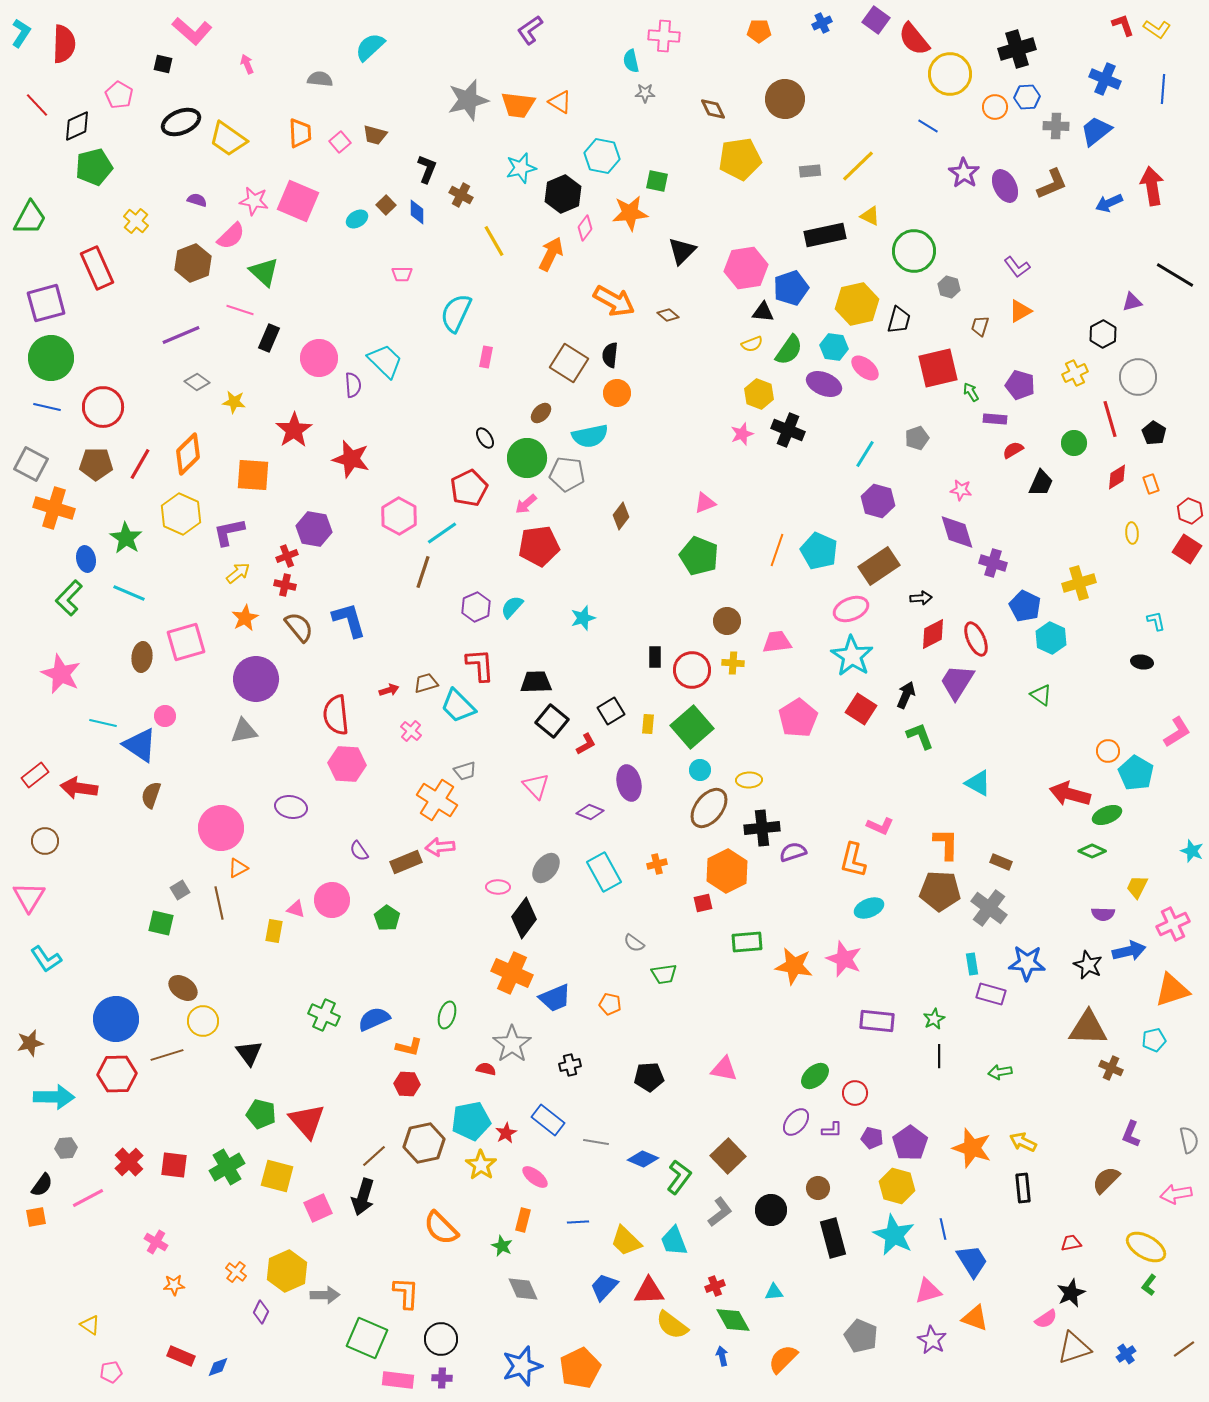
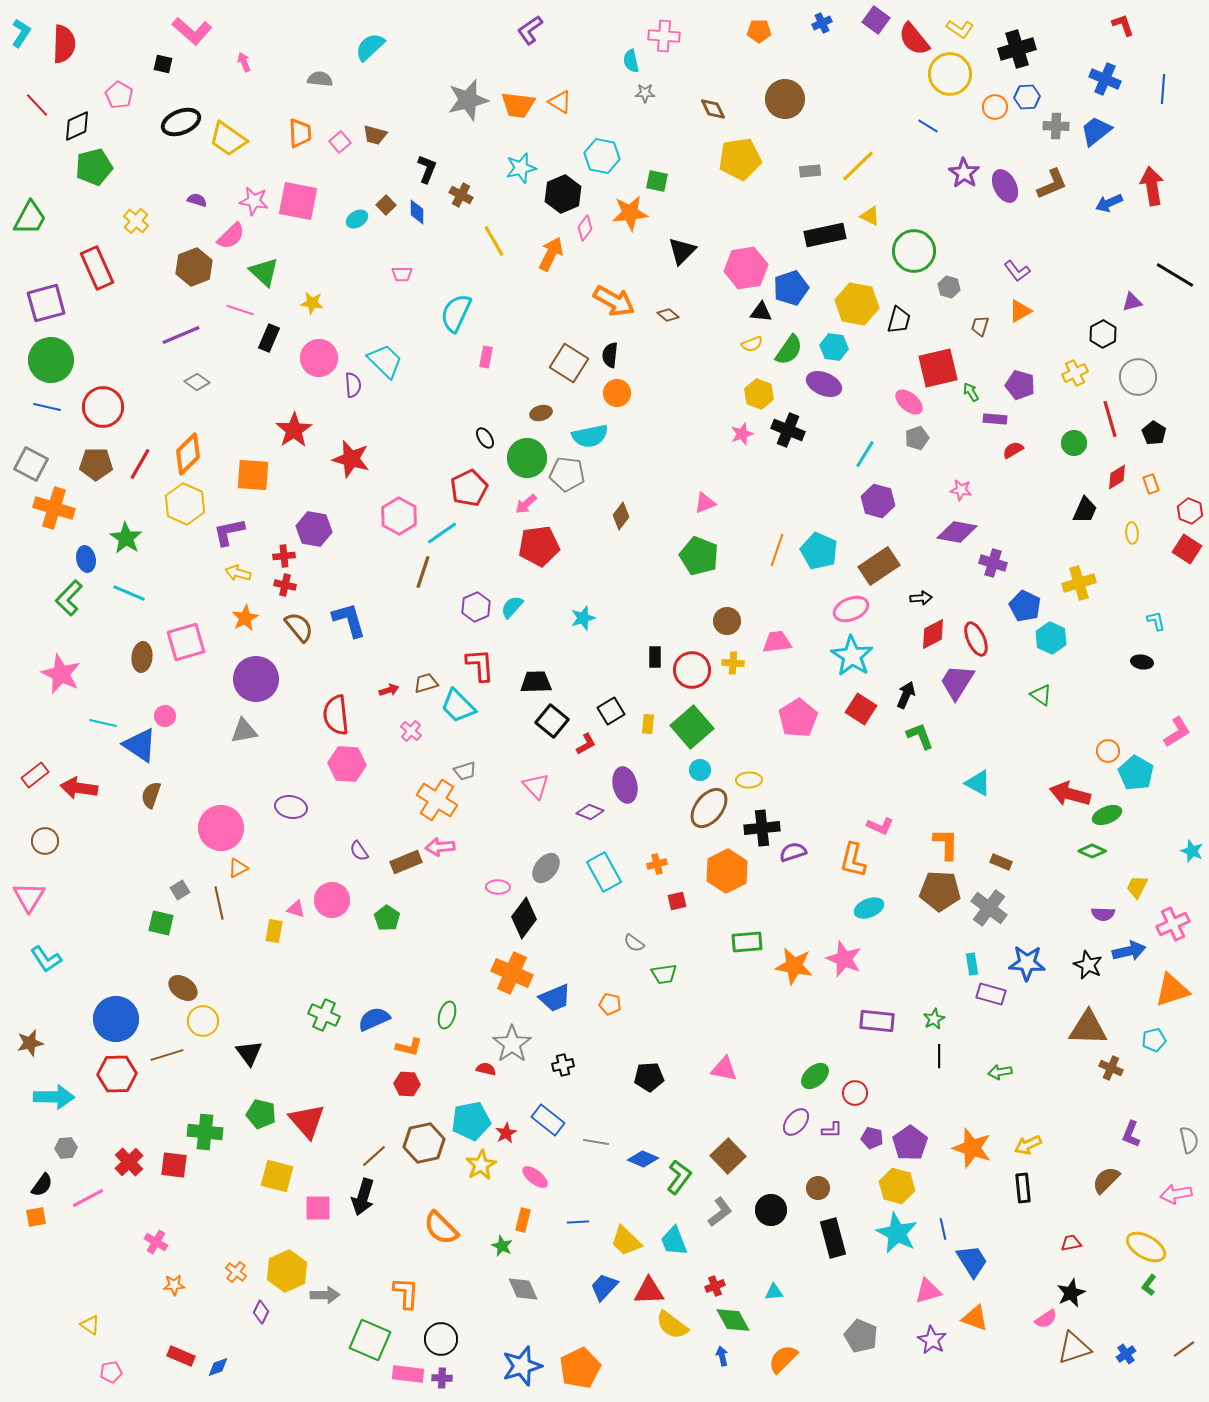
yellow L-shape at (1157, 29): moved 197 px left
pink arrow at (247, 64): moved 3 px left, 2 px up
pink square at (298, 201): rotated 12 degrees counterclockwise
brown hexagon at (193, 263): moved 1 px right, 4 px down
purple L-shape at (1017, 267): moved 4 px down
yellow hexagon at (857, 304): rotated 24 degrees clockwise
black triangle at (763, 312): moved 2 px left
green circle at (51, 358): moved 2 px down
pink ellipse at (865, 368): moved 44 px right, 34 px down
yellow star at (234, 402): moved 78 px right, 99 px up
brown ellipse at (541, 413): rotated 30 degrees clockwise
black trapezoid at (1041, 483): moved 44 px right, 27 px down
yellow hexagon at (181, 514): moved 4 px right, 10 px up
purple diamond at (957, 532): rotated 63 degrees counterclockwise
red cross at (287, 556): moved 3 px left; rotated 15 degrees clockwise
yellow arrow at (238, 573): rotated 125 degrees counterclockwise
purple ellipse at (629, 783): moved 4 px left, 2 px down
red square at (703, 903): moved 26 px left, 2 px up
black cross at (570, 1065): moved 7 px left
yellow arrow at (1023, 1142): moved 5 px right, 3 px down; rotated 52 degrees counterclockwise
yellow star at (481, 1165): rotated 8 degrees clockwise
green cross at (227, 1167): moved 22 px left, 35 px up; rotated 36 degrees clockwise
pink square at (318, 1208): rotated 24 degrees clockwise
cyan star at (894, 1235): moved 3 px right, 2 px up
green square at (367, 1338): moved 3 px right, 2 px down
pink rectangle at (398, 1380): moved 10 px right, 6 px up
